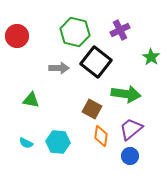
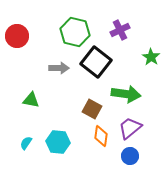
purple trapezoid: moved 1 px left, 1 px up
cyan semicircle: rotated 96 degrees clockwise
